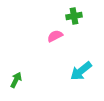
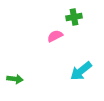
green cross: moved 1 px down
green arrow: moved 1 px left, 1 px up; rotated 70 degrees clockwise
